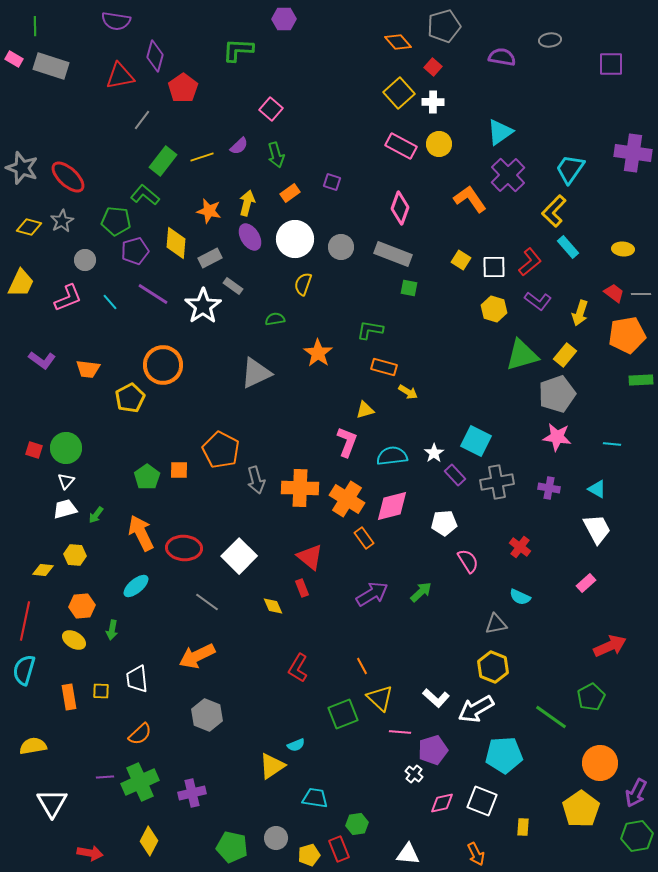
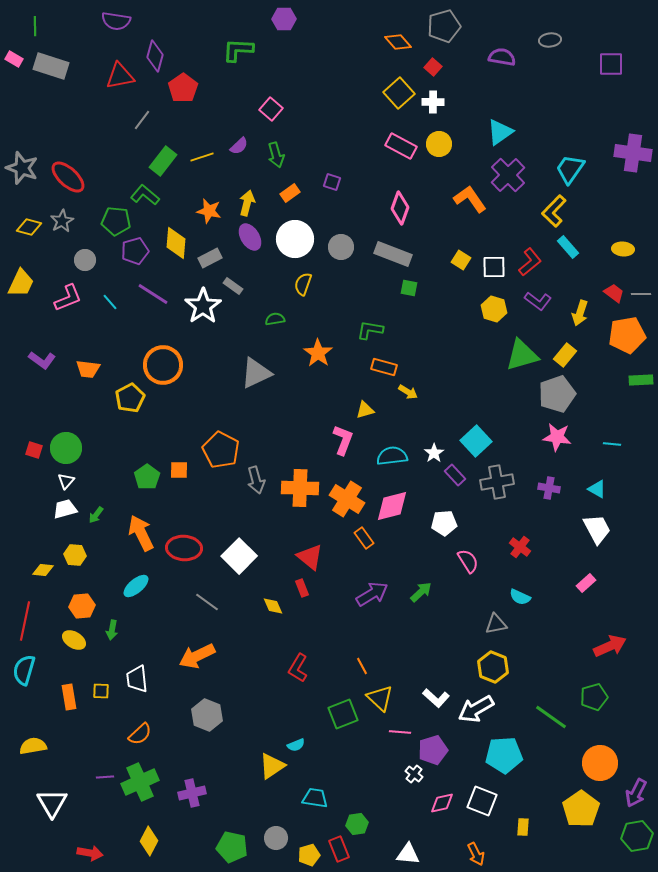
cyan square at (476, 441): rotated 20 degrees clockwise
pink L-shape at (347, 442): moved 4 px left, 2 px up
green pentagon at (591, 697): moved 3 px right; rotated 12 degrees clockwise
